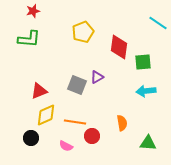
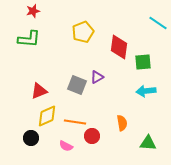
yellow diamond: moved 1 px right, 1 px down
